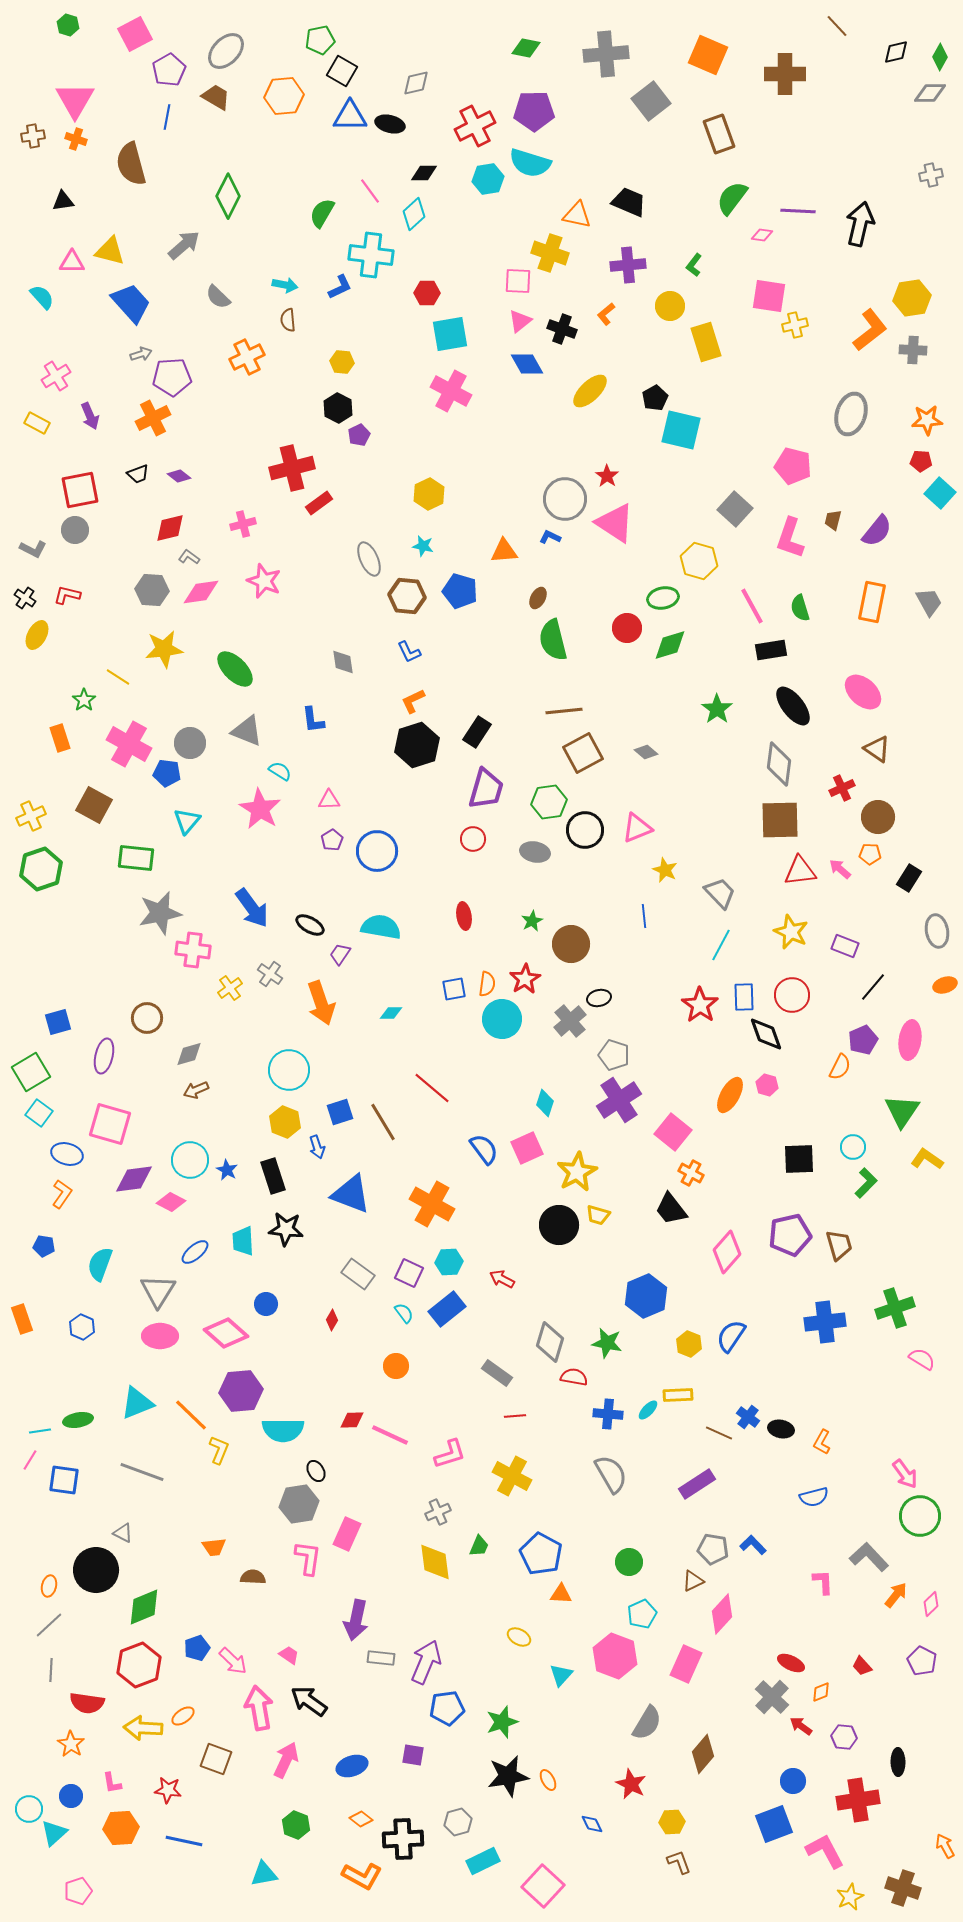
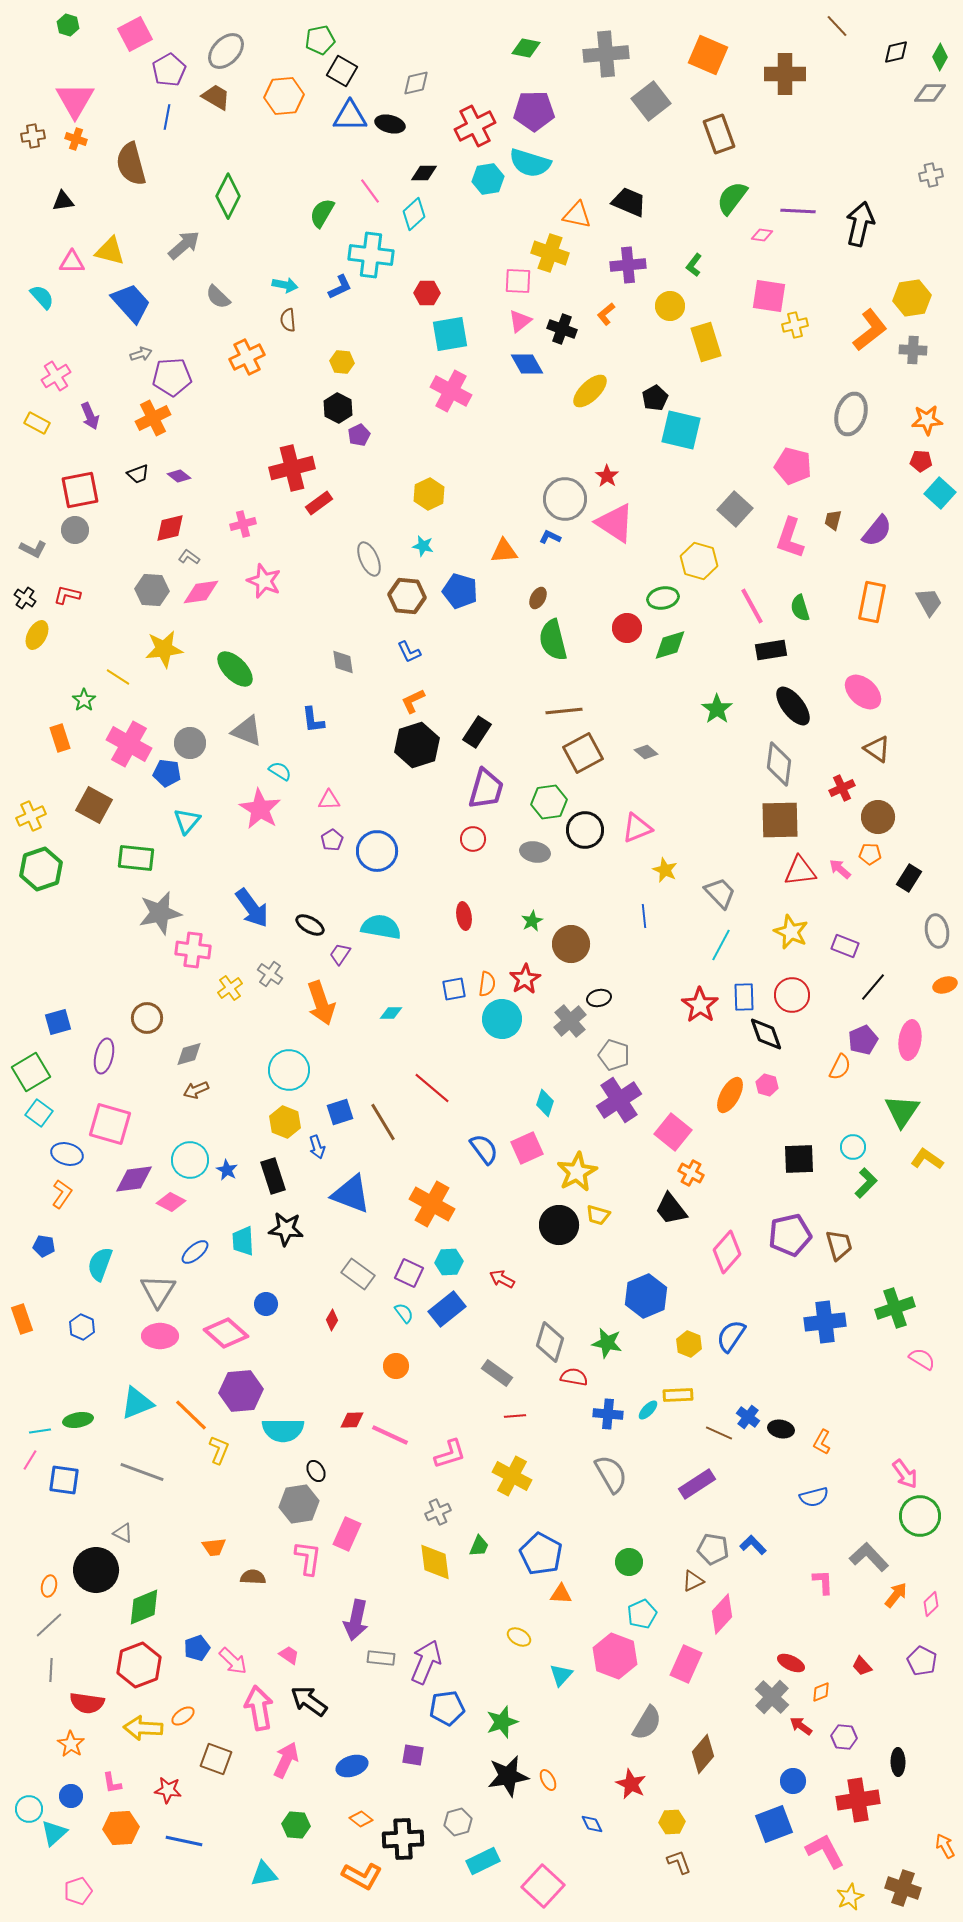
green hexagon at (296, 1825): rotated 16 degrees counterclockwise
